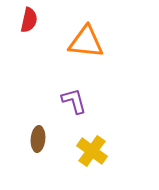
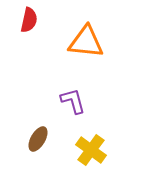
purple L-shape: moved 1 px left
brown ellipse: rotated 25 degrees clockwise
yellow cross: moved 1 px left, 1 px up
